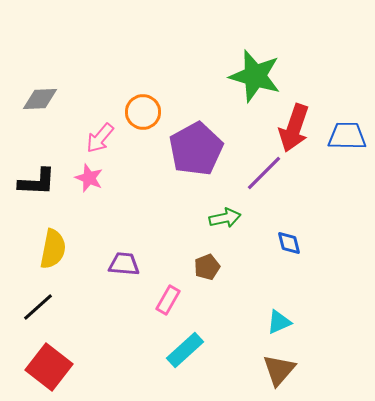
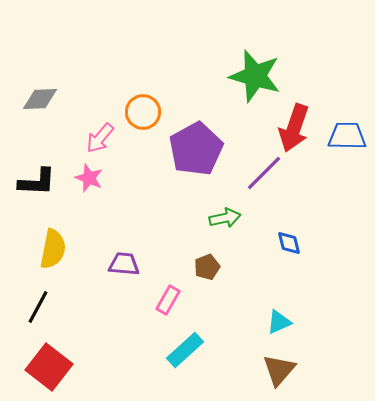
black line: rotated 20 degrees counterclockwise
